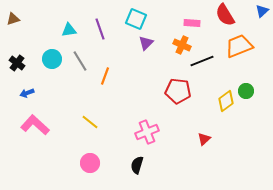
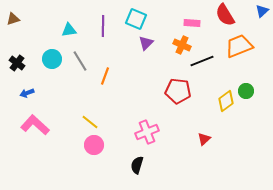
purple line: moved 3 px right, 3 px up; rotated 20 degrees clockwise
pink circle: moved 4 px right, 18 px up
